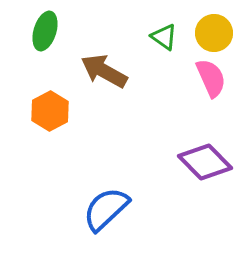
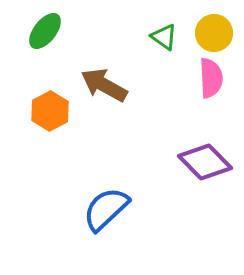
green ellipse: rotated 21 degrees clockwise
brown arrow: moved 14 px down
pink semicircle: rotated 21 degrees clockwise
